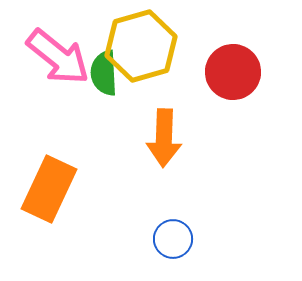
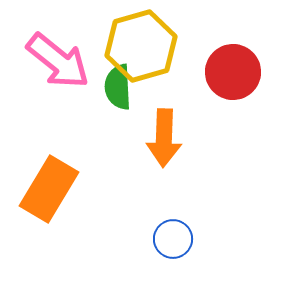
pink arrow: moved 4 px down
green semicircle: moved 14 px right, 14 px down
orange rectangle: rotated 6 degrees clockwise
